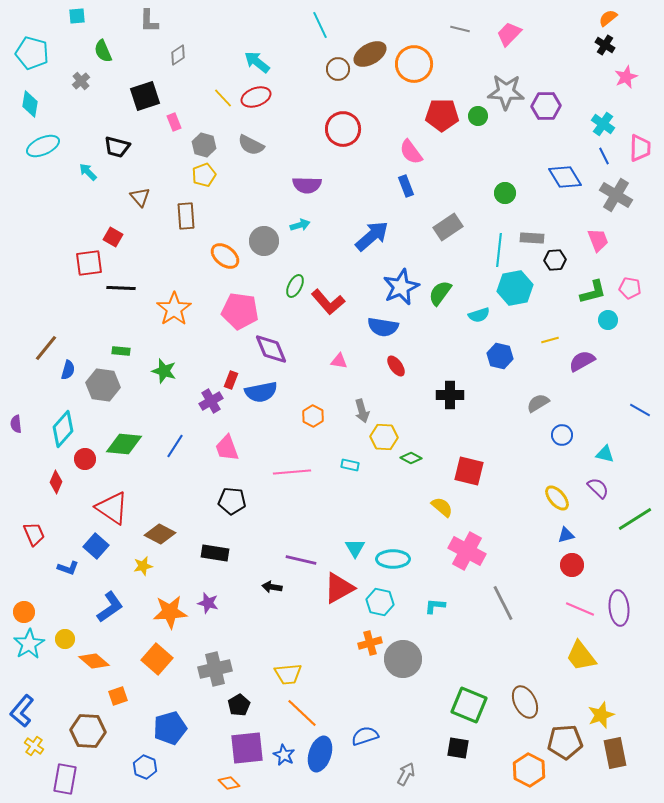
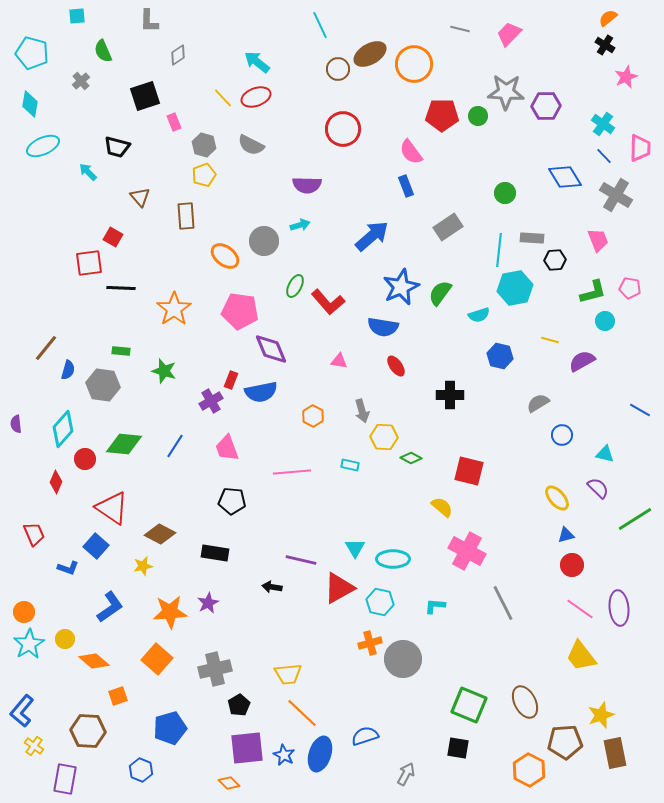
blue line at (604, 156): rotated 18 degrees counterclockwise
cyan circle at (608, 320): moved 3 px left, 1 px down
yellow line at (550, 340): rotated 30 degrees clockwise
purple star at (208, 603): rotated 30 degrees clockwise
pink line at (580, 609): rotated 12 degrees clockwise
blue hexagon at (145, 767): moved 4 px left, 3 px down
